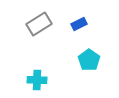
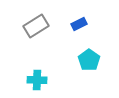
gray rectangle: moved 3 px left, 2 px down
